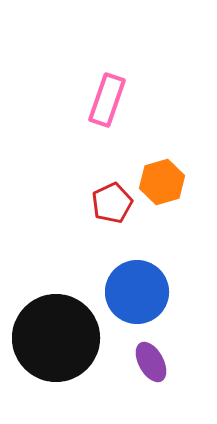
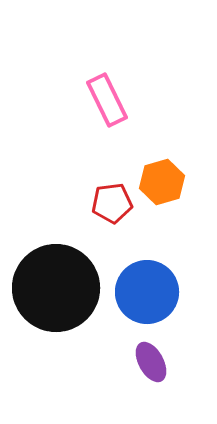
pink rectangle: rotated 45 degrees counterclockwise
red pentagon: rotated 18 degrees clockwise
blue circle: moved 10 px right
black circle: moved 50 px up
